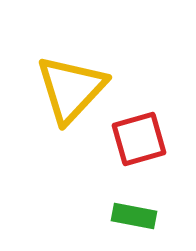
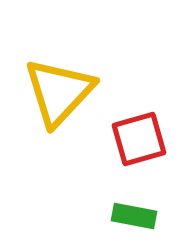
yellow triangle: moved 12 px left, 3 px down
